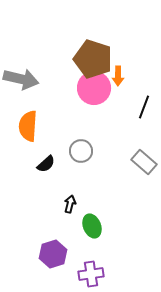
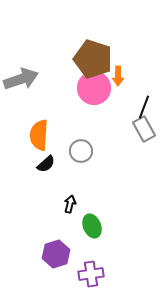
gray arrow: rotated 32 degrees counterclockwise
orange semicircle: moved 11 px right, 9 px down
gray rectangle: moved 33 px up; rotated 20 degrees clockwise
purple hexagon: moved 3 px right
